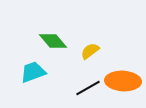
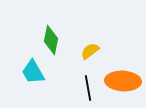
green diamond: moved 2 px left, 1 px up; rotated 52 degrees clockwise
cyan trapezoid: rotated 100 degrees counterclockwise
black line: rotated 70 degrees counterclockwise
